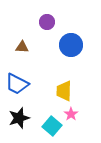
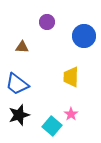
blue circle: moved 13 px right, 9 px up
blue trapezoid: rotated 10 degrees clockwise
yellow trapezoid: moved 7 px right, 14 px up
black star: moved 3 px up
